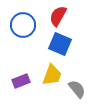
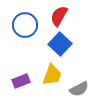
red semicircle: moved 1 px right
blue circle: moved 2 px right
blue square: rotated 20 degrees clockwise
gray semicircle: moved 2 px right; rotated 102 degrees clockwise
